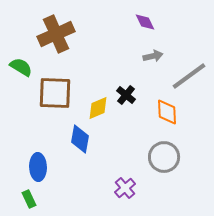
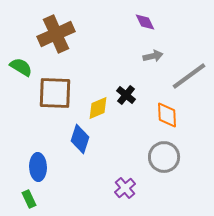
orange diamond: moved 3 px down
blue diamond: rotated 8 degrees clockwise
